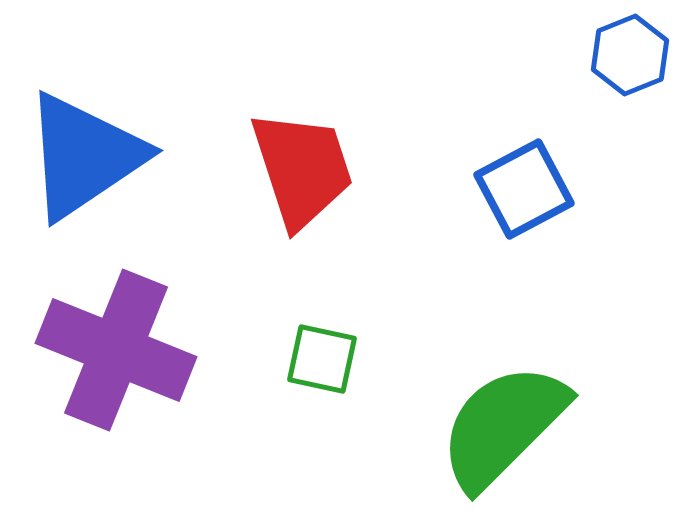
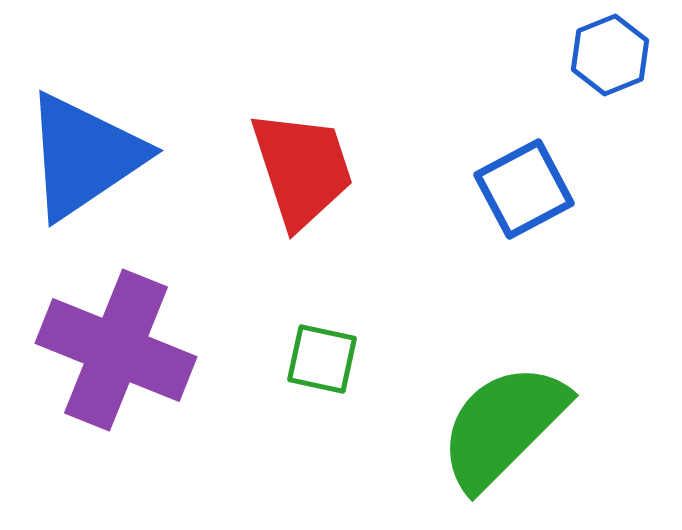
blue hexagon: moved 20 px left
